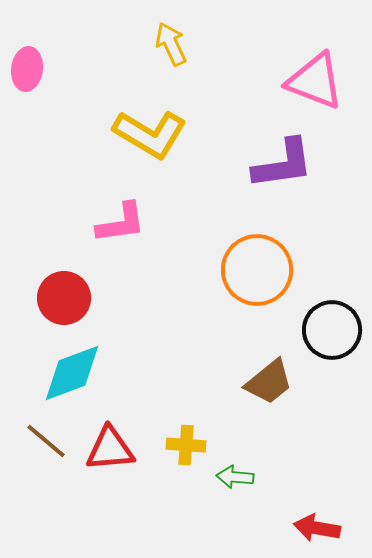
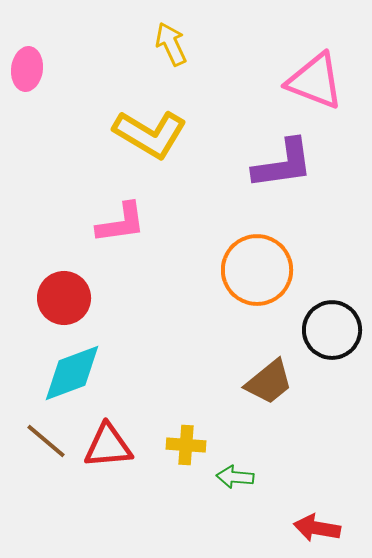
red triangle: moved 2 px left, 3 px up
